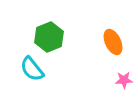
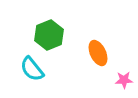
green hexagon: moved 2 px up
orange ellipse: moved 15 px left, 11 px down
